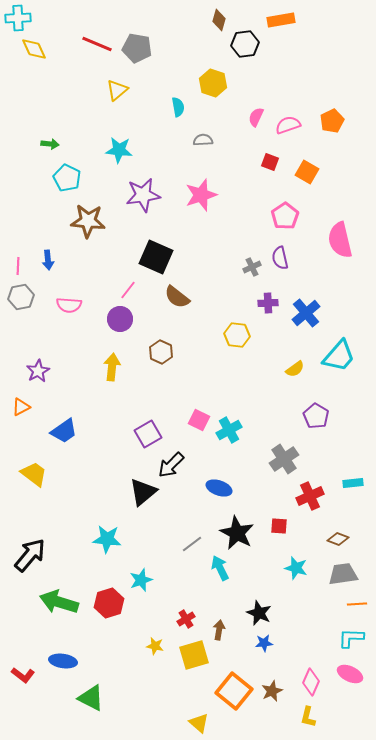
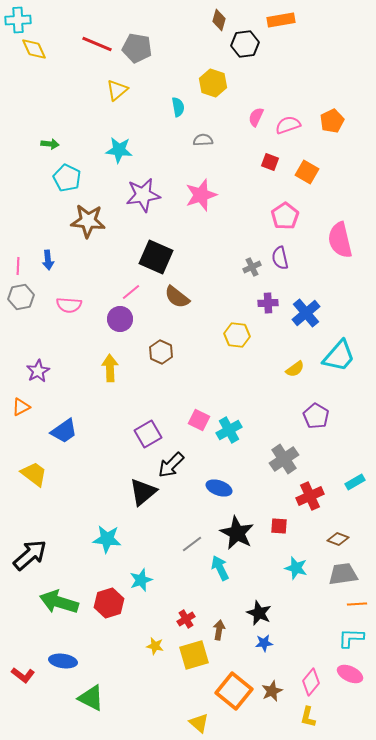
cyan cross at (18, 18): moved 2 px down
pink line at (128, 290): moved 3 px right, 2 px down; rotated 12 degrees clockwise
yellow arrow at (112, 367): moved 2 px left, 1 px down; rotated 8 degrees counterclockwise
cyan rectangle at (353, 483): moved 2 px right, 1 px up; rotated 24 degrees counterclockwise
black arrow at (30, 555): rotated 9 degrees clockwise
pink diamond at (311, 682): rotated 16 degrees clockwise
